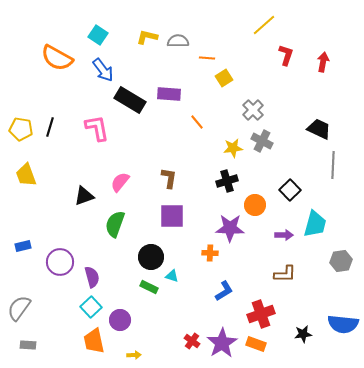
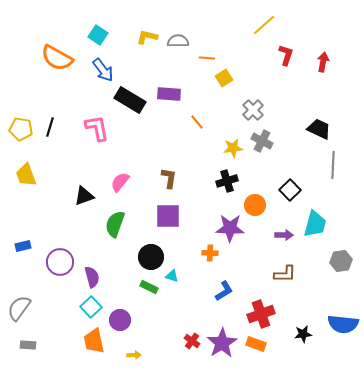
purple square at (172, 216): moved 4 px left
